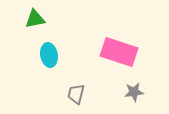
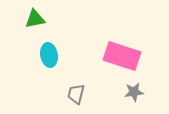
pink rectangle: moved 3 px right, 4 px down
